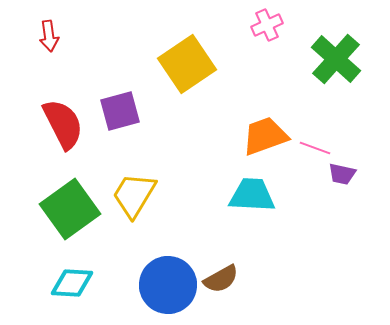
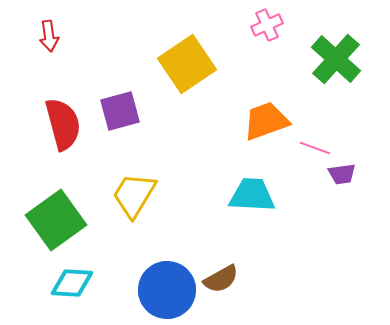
red semicircle: rotated 12 degrees clockwise
orange trapezoid: moved 1 px right, 15 px up
purple trapezoid: rotated 20 degrees counterclockwise
green square: moved 14 px left, 11 px down
blue circle: moved 1 px left, 5 px down
